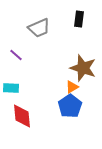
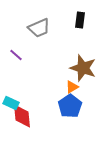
black rectangle: moved 1 px right, 1 px down
cyan rectangle: moved 15 px down; rotated 21 degrees clockwise
